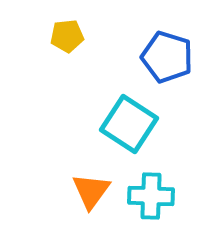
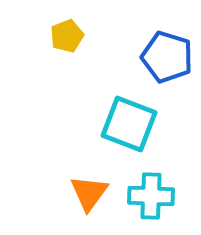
yellow pentagon: rotated 16 degrees counterclockwise
cyan square: rotated 12 degrees counterclockwise
orange triangle: moved 2 px left, 2 px down
